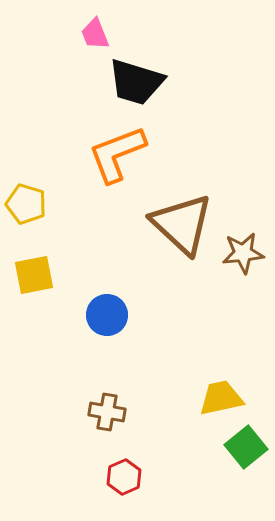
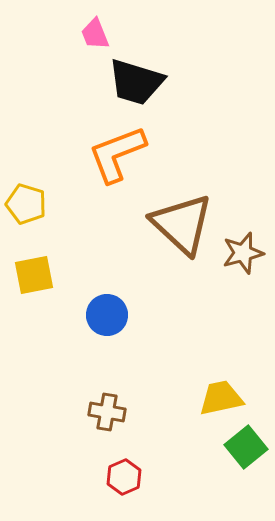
brown star: rotated 9 degrees counterclockwise
